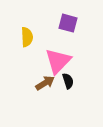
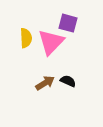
yellow semicircle: moved 1 px left, 1 px down
pink triangle: moved 7 px left, 19 px up
black semicircle: rotated 49 degrees counterclockwise
